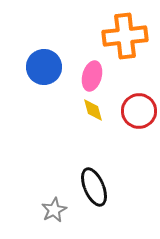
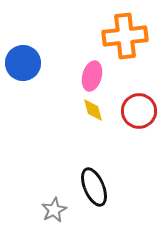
blue circle: moved 21 px left, 4 px up
